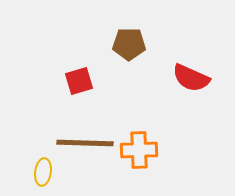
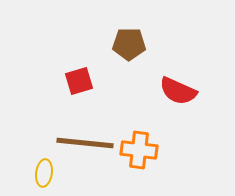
red semicircle: moved 13 px left, 13 px down
brown line: rotated 4 degrees clockwise
orange cross: rotated 9 degrees clockwise
yellow ellipse: moved 1 px right, 1 px down
